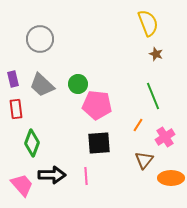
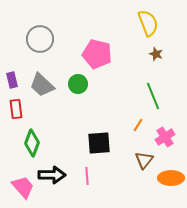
purple rectangle: moved 1 px left, 1 px down
pink pentagon: moved 51 px up; rotated 8 degrees clockwise
pink line: moved 1 px right
pink trapezoid: moved 1 px right, 2 px down
